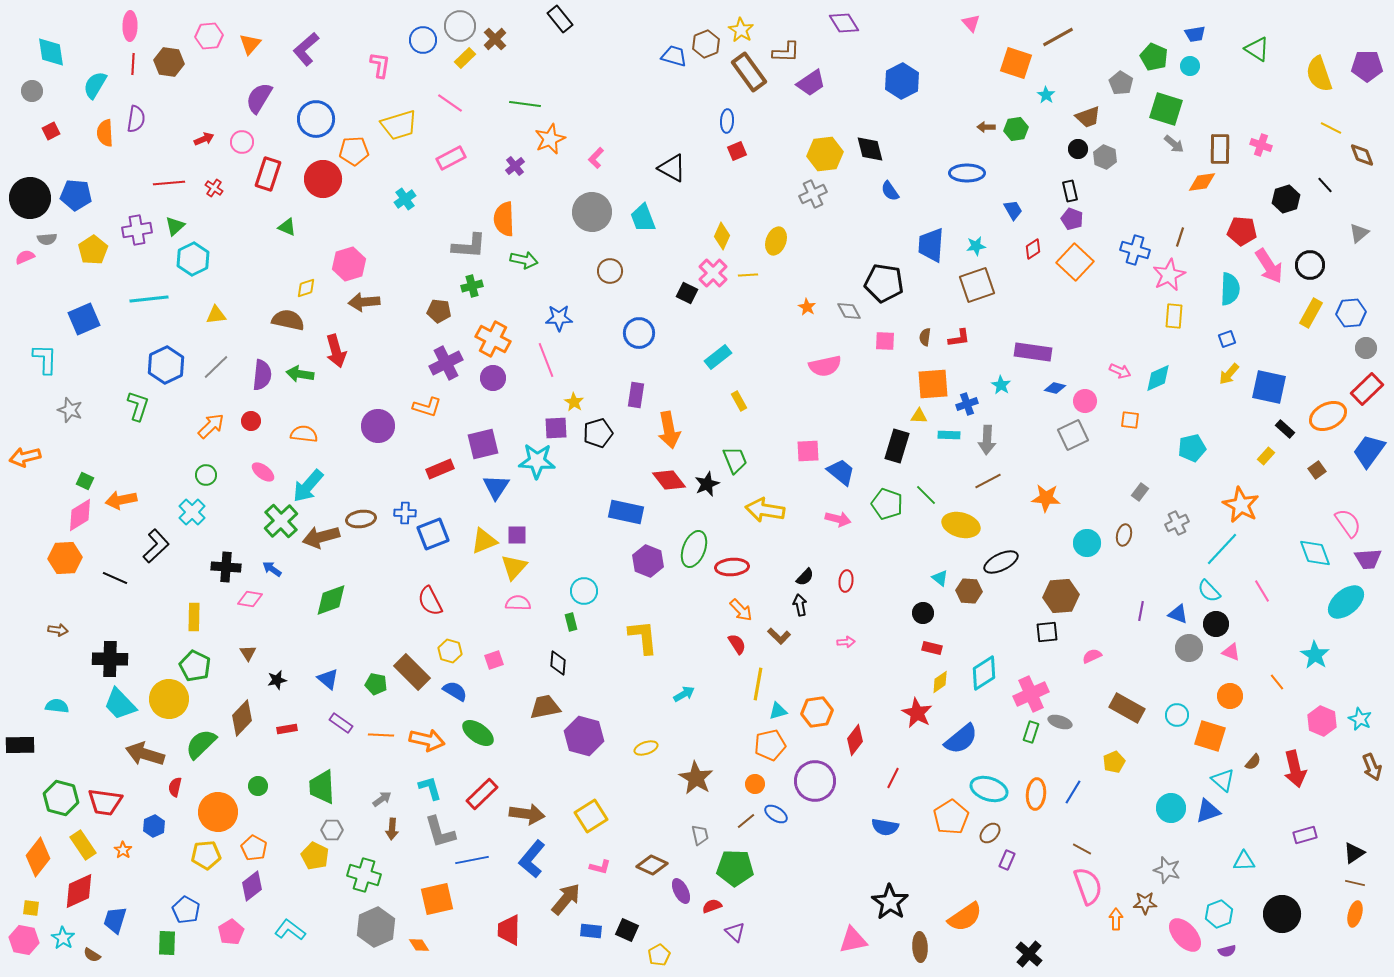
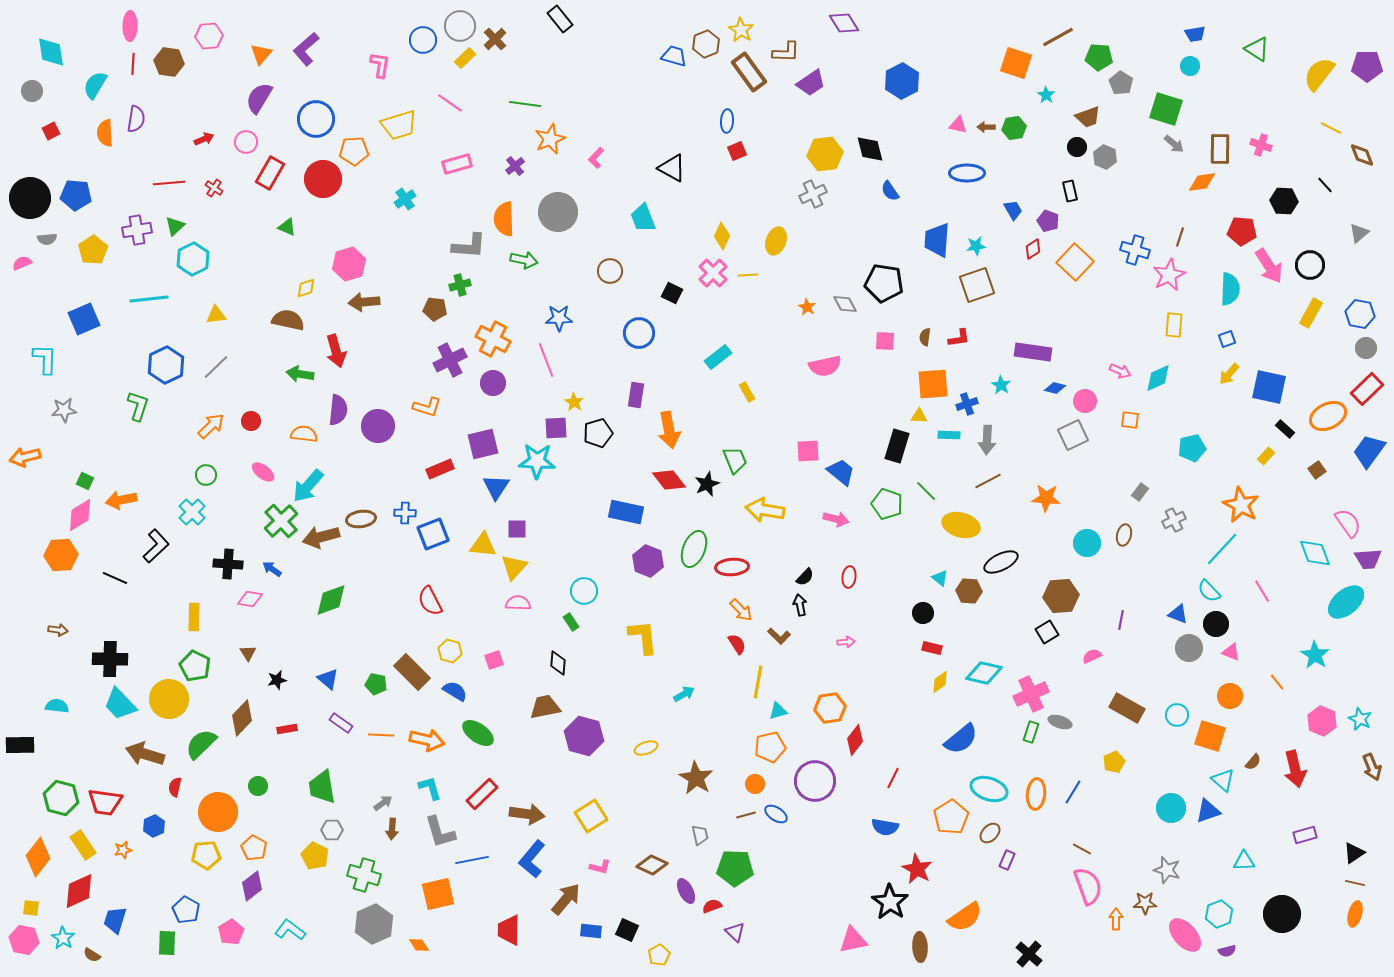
pink triangle at (971, 23): moved 13 px left, 102 px down; rotated 36 degrees counterclockwise
orange triangle at (250, 44): moved 11 px right, 10 px down
green pentagon at (1154, 57): moved 55 px left; rotated 20 degrees counterclockwise
yellow semicircle at (1319, 74): rotated 57 degrees clockwise
green hexagon at (1016, 129): moved 2 px left, 1 px up
pink circle at (242, 142): moved 4 px right
black circle at (1078, 149): moved 1 px left, 2 px up
pink rectangle at (451, 158): moved 6 px right, 6 px down; rotated 12 degrees clockwise
red rectangle at (268, 174): moved 2 px right, 1 px up; rotated 12 degrees clockwise
black hexagon at (1286, 199): moved 2 px left, 2 px down; rotated 20 degrees clockwise
gray circle at (592, 212): moved 34 px left
purple pentagon at (1072, 219): moved 24 px left, 2 px down
blue trapezoid at (931, 245): moved 6 px right, 5 px up
pink semicircle at (25, 257): moved 3 px left, 6 px down
green cross at (472, 286): moved 12 px left, 1 px up
black square at (687, 293): moved 15 px left
brown pentagon at (439, 311): moved 4 px left, 2 px up
gray diamond at (849, 311): moved 4 px left, 7 px up
blue hexagon at (1351, 313): moved 9 px right, 1 px down; rotated 16 degrees clockwise
yellow rectangle at (1174, 316): moved 9 px down
purple cross at (446, 363): moved 4 px right, 3 px up
purple semicircle at (262, 375): moved 76 px right, 35 px down
purple circle at (493, 378): moved 5 px down
yellow rectangle at (739, 401): moved 8 px right, 9 px up
gray star at (70, 410): moved 6 px left; rotated 25 degrees counterclockwise
green line at (926, 495): moved 4 px up
pink arrow at (838, 519): moved 2 px left
gray cross at (1177, 523): moved 3 px left, 3 px up
purple square at (517, 535): moved 6 px up
yellow triangle at (484, 541): moved 1 px left, 4 px down; rotated 28 degrees clockwise
orange hexagon at (65, 558): moved 4 px left, 3 px up
black cross at (226, 567): moved 2 px right, 3 px up
red ellipse at (846, 581): moved 3 px right, 4 px up
purple line at (1141, 611): moved 20 px left, 9 px down
green rectangle at (571, 622): rotated 18 degrees counterclockwise
black square at (1047, 632): rotated 25 degrees counterclockwise
cyan diamond at (984, 673): rotated 45 degrees clockwise
yellow line at (758, 684): moved 2 px up
orange hexagon at (817, 712): moved 13 px right, 4 px up
red star at (917, 713): moved 156 px down
orange pentagon at (770, 745): moved 2 px down
green trapezoid at (322, 787): rotated 6 degrees counterclockwise
gray arrow at (382, 799): moved 1 px right, 4 px down
brown line at (746, 821): moved 6 px up; rotated 24 degrees clockwise
orange star at (123, 850): rotated 24 degrees clockwise
purple ellipse at (681, 891): moved 5 px right
orange square at (437, 899): moved 1 px right, 5 px up
gray hexagon at (376, 927): moved 2 px left, 3 px up
